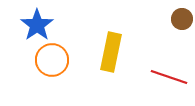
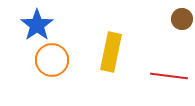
red line: moved 1 px up; rotated 12 degrees counterclockwise
